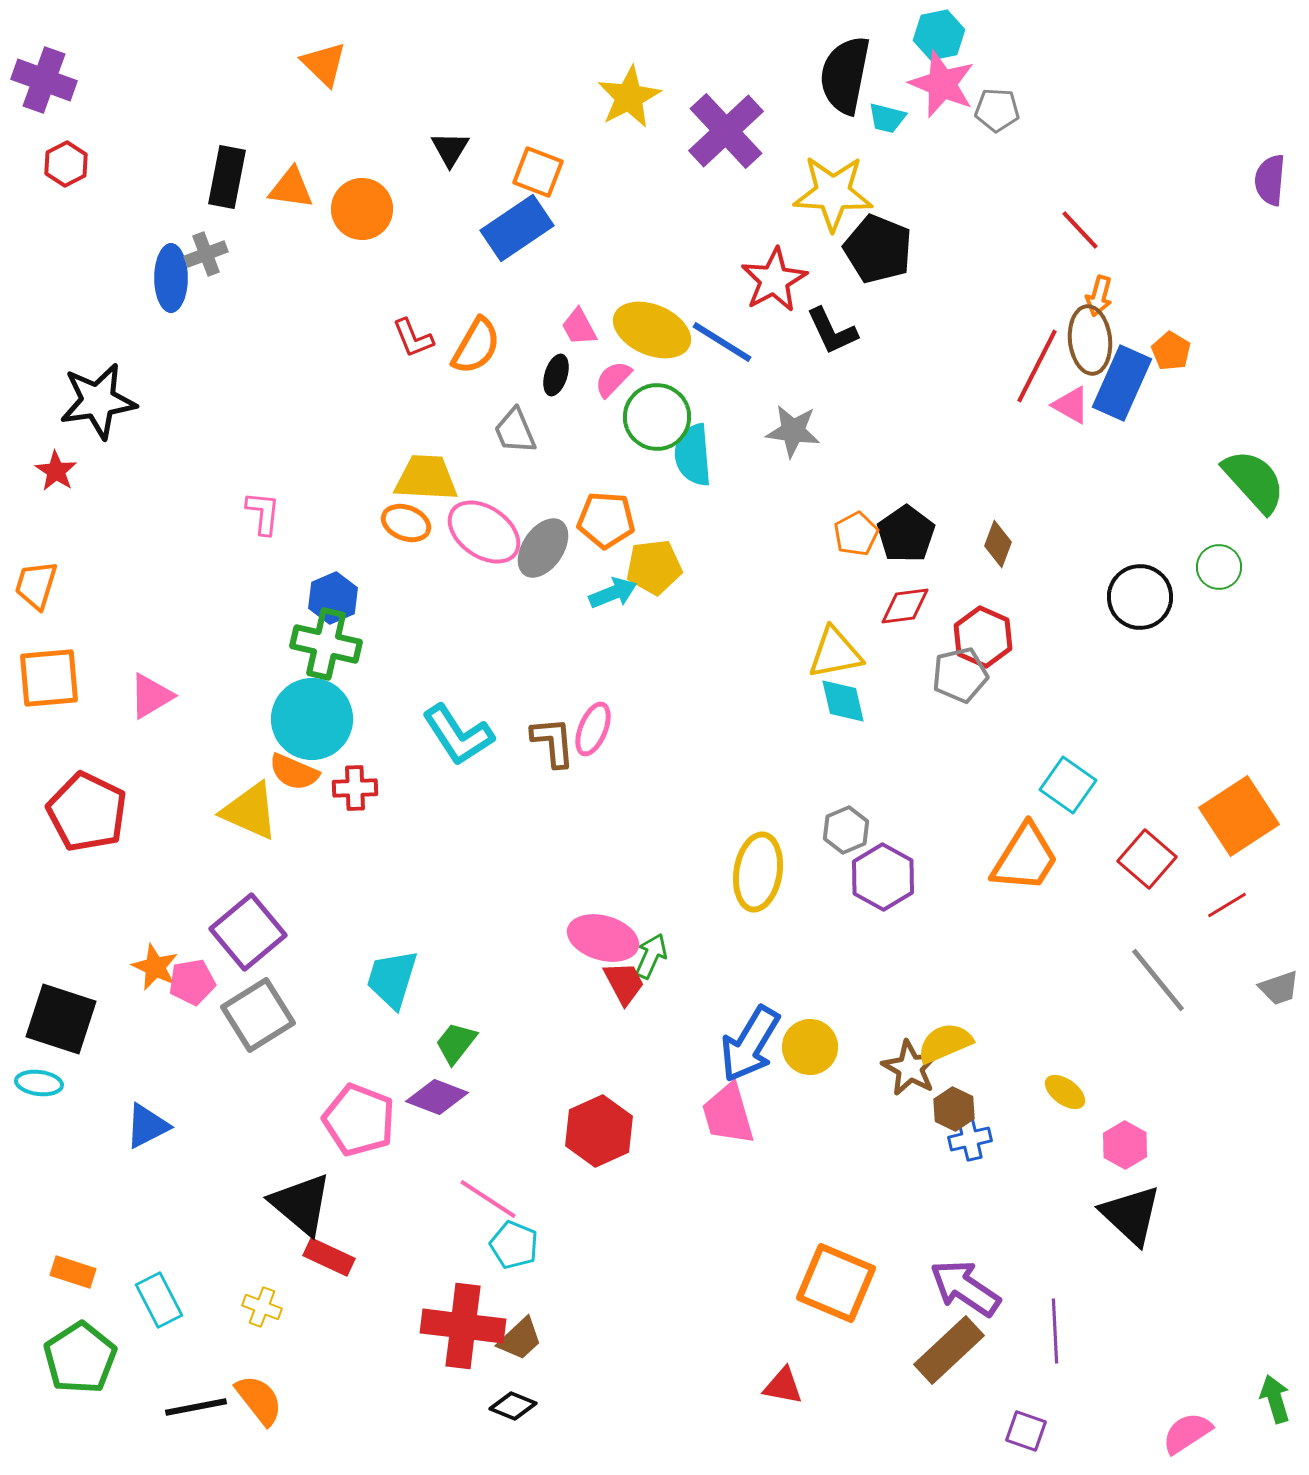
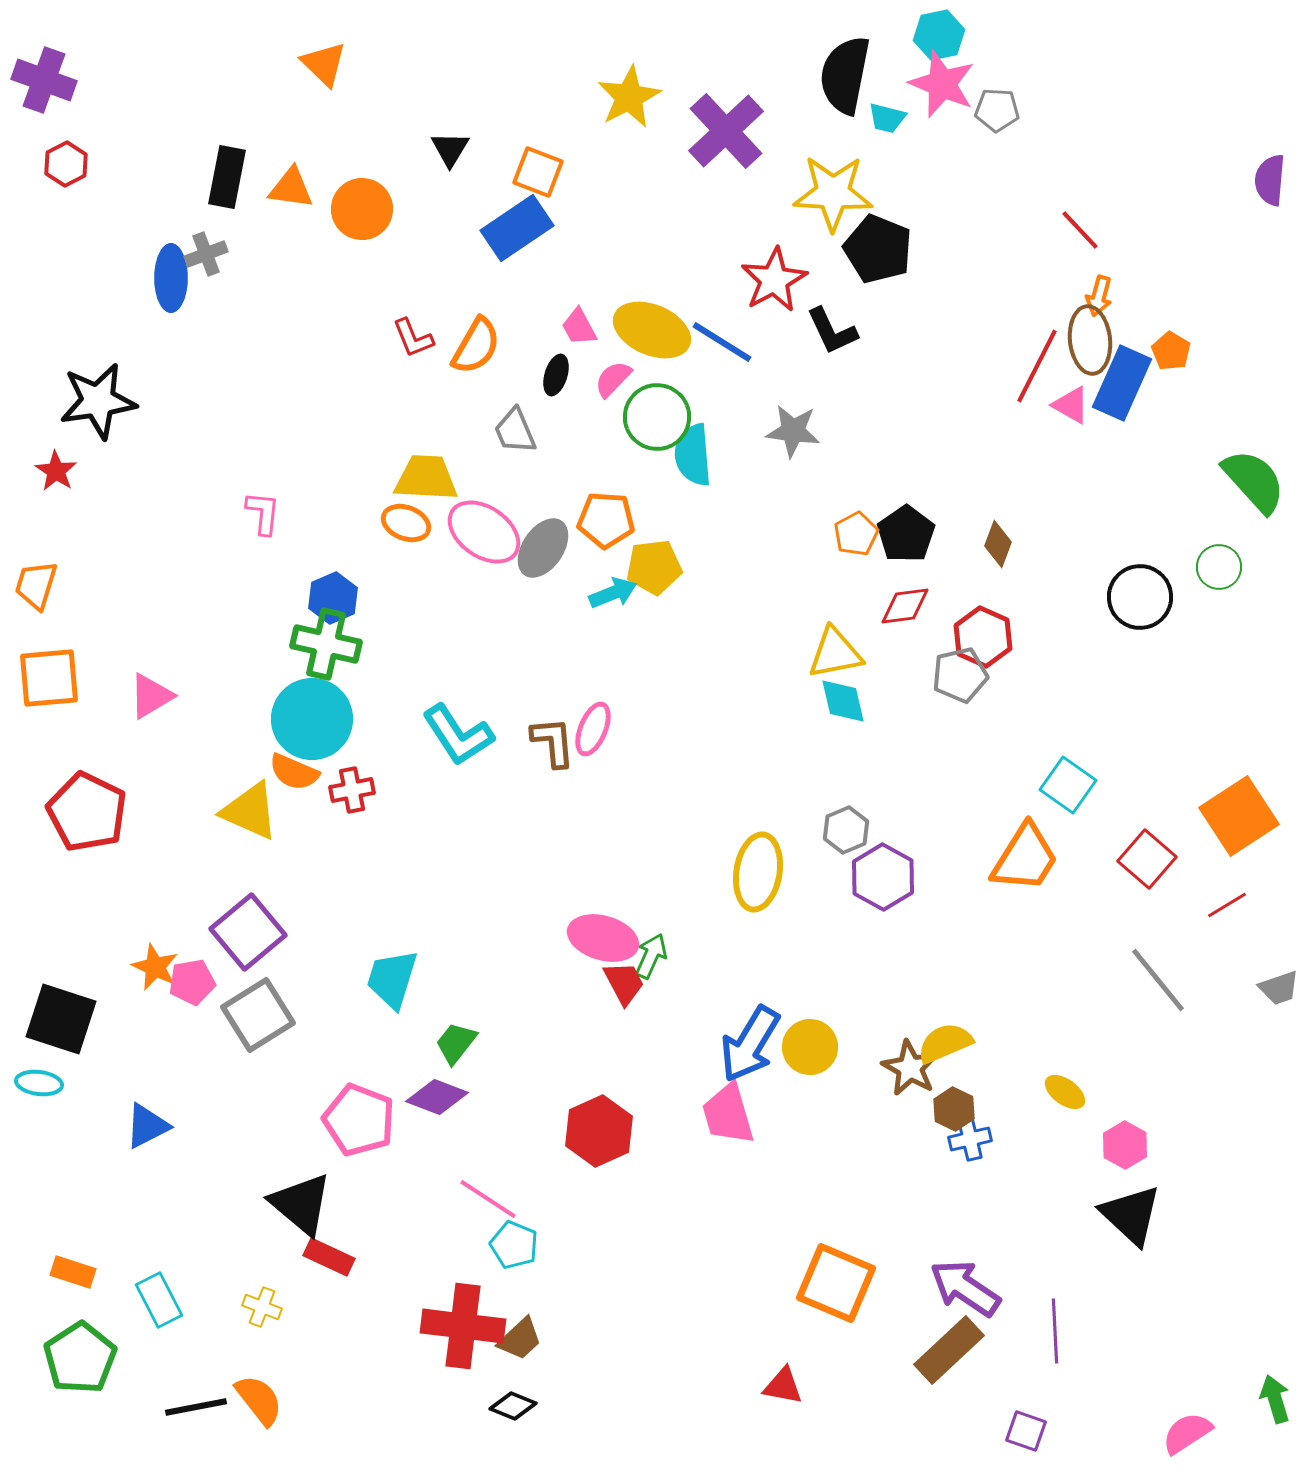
red cross at (355, 788): moved 3 px left, 2 px down; rotated 9 degrees counterclockwise
